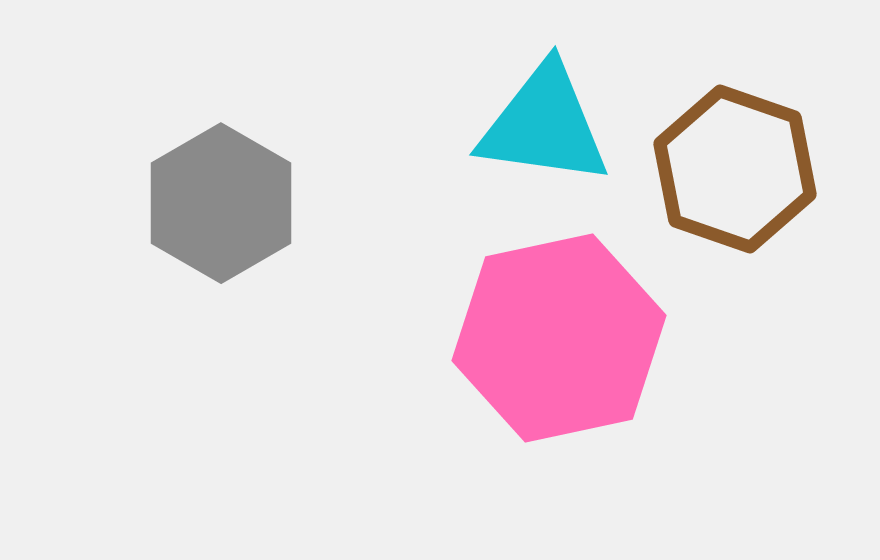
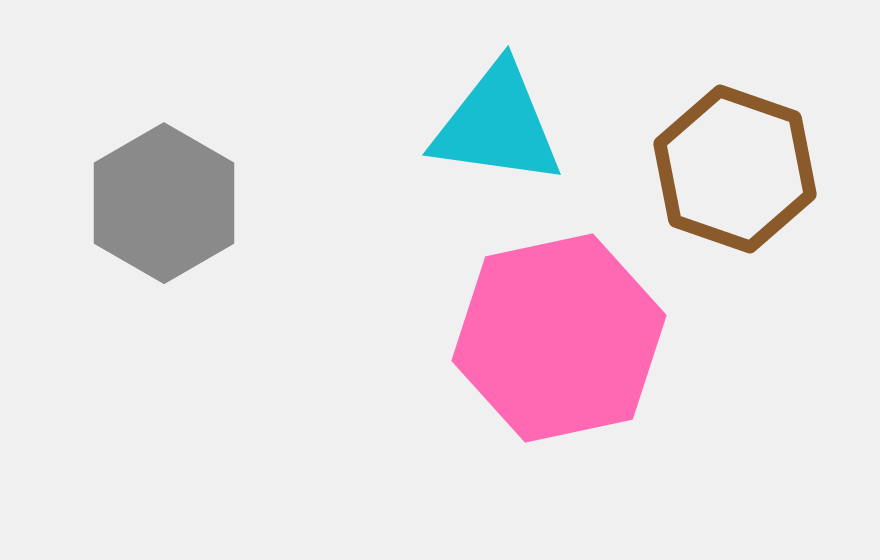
cyan triangle: moved 47 px left
gray hexagon: moved 57 px left
